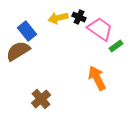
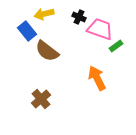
yellow arrow: moved 14 px left, 4 px up
pink trapezoid: rotated 16 degrees counterclockwise
brown semicircle: moved 29 px right; rotated 110 degrees counterclockwise
